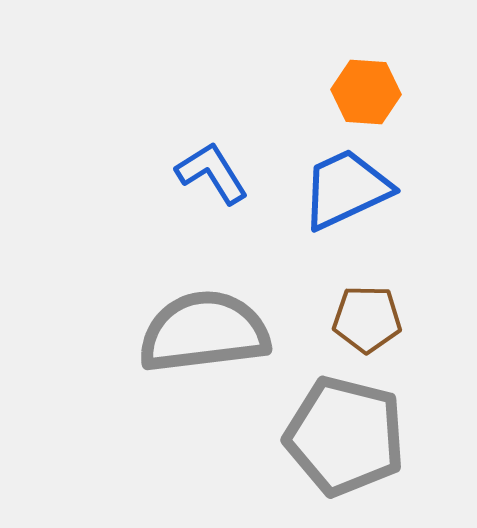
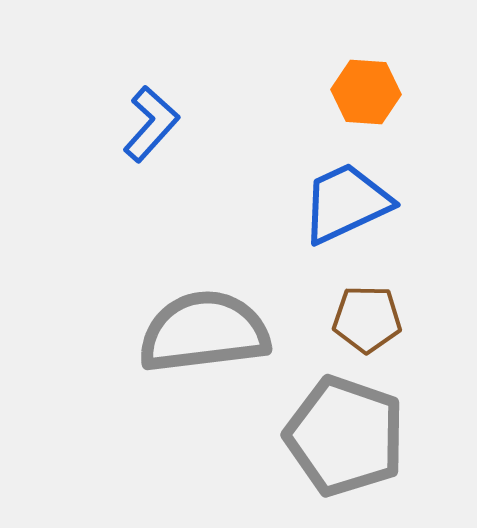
blue L-shape: moved 61 px left, 49 px up; rotated 74 degrees clockwise
blue trapezoid: moved 14 px down
gray pentagon: rotated 5 degrees clockwise
